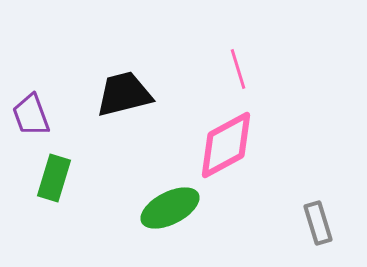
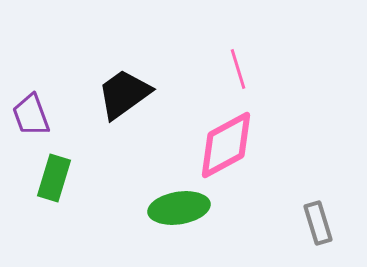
black trapezoid: rotated 22 degrees counterclockwise
green ellipse: moved 9 px right; rotated 18 degrees clockwise
